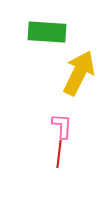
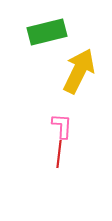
green rectangle: rotated 18 degrees counterclockwise
yellow arrow: moved 2 px up
